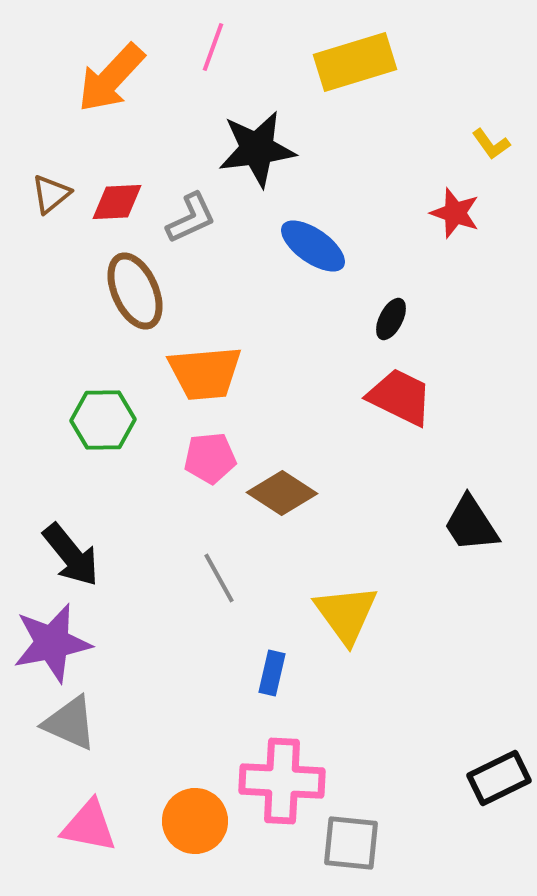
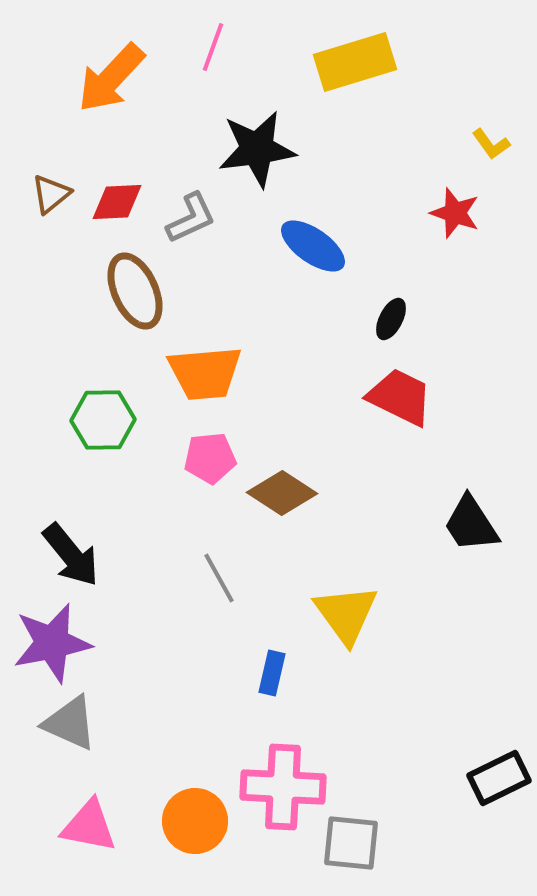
pink cross: moved 1 px right, 6 px down
